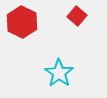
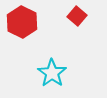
cyan star: moved 7 px left
